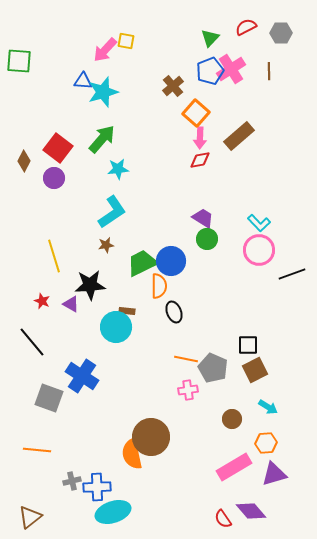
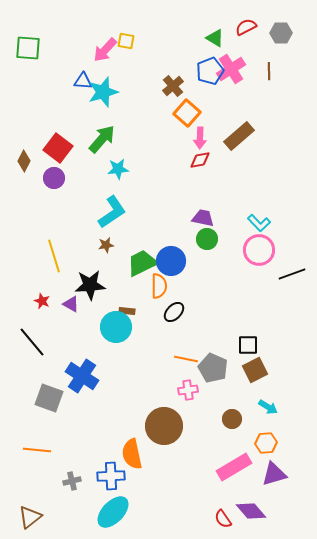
green triangle at (210, 38): moved 5 px right; rotated 42 degrees counterclockwise
green square at (19, 61): moved 9 px right, 13 px up
orange square at (196, 113): moved 9 px left
purple trapezoid at (203, 218): rotated 20 degrees counterclockwise
black ellipse at (174, 312): rotated 65 degrees clockwise
brown circle at (151, 437): moved 13 px right, 11 px up
blue cross at (97, 487): moved 14 px right, 11 px up
cyan ellipse at (113, 512): rotated 28 degrees counterclockwise
